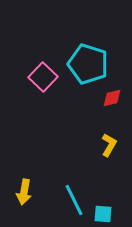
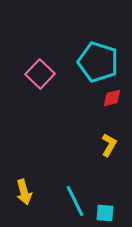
cyan pentagon: moved 10 px right, 2 px up
pink square: moved 3 px left, 3 px up
yellow arrow: rotated 25 degrees counterclockwise
cyan line: moved 1 px right, 1 px down
cyan square: moved 2 px right, 1 px up
